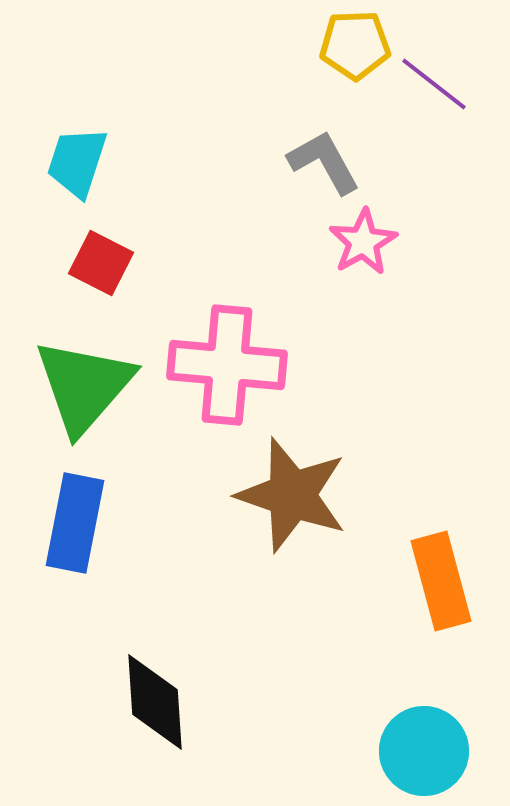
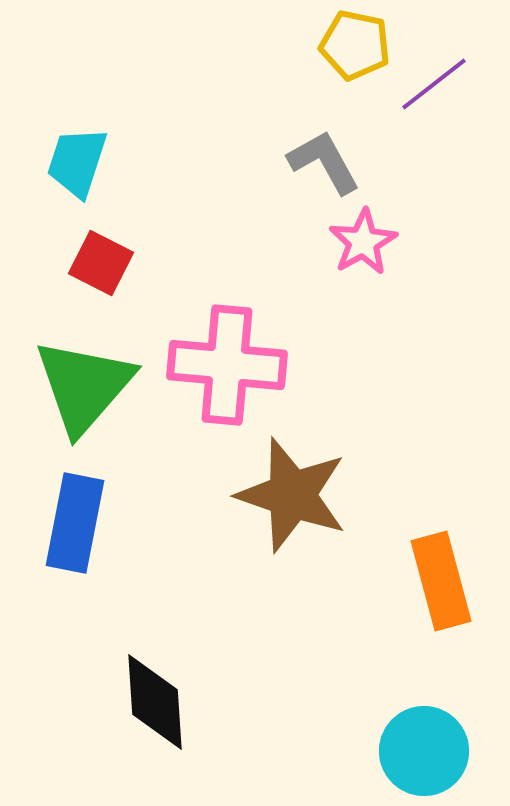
yellow pentagon: rotated 14 degrees clockwise
purple line: rotated 76 degrees counterclockwise
